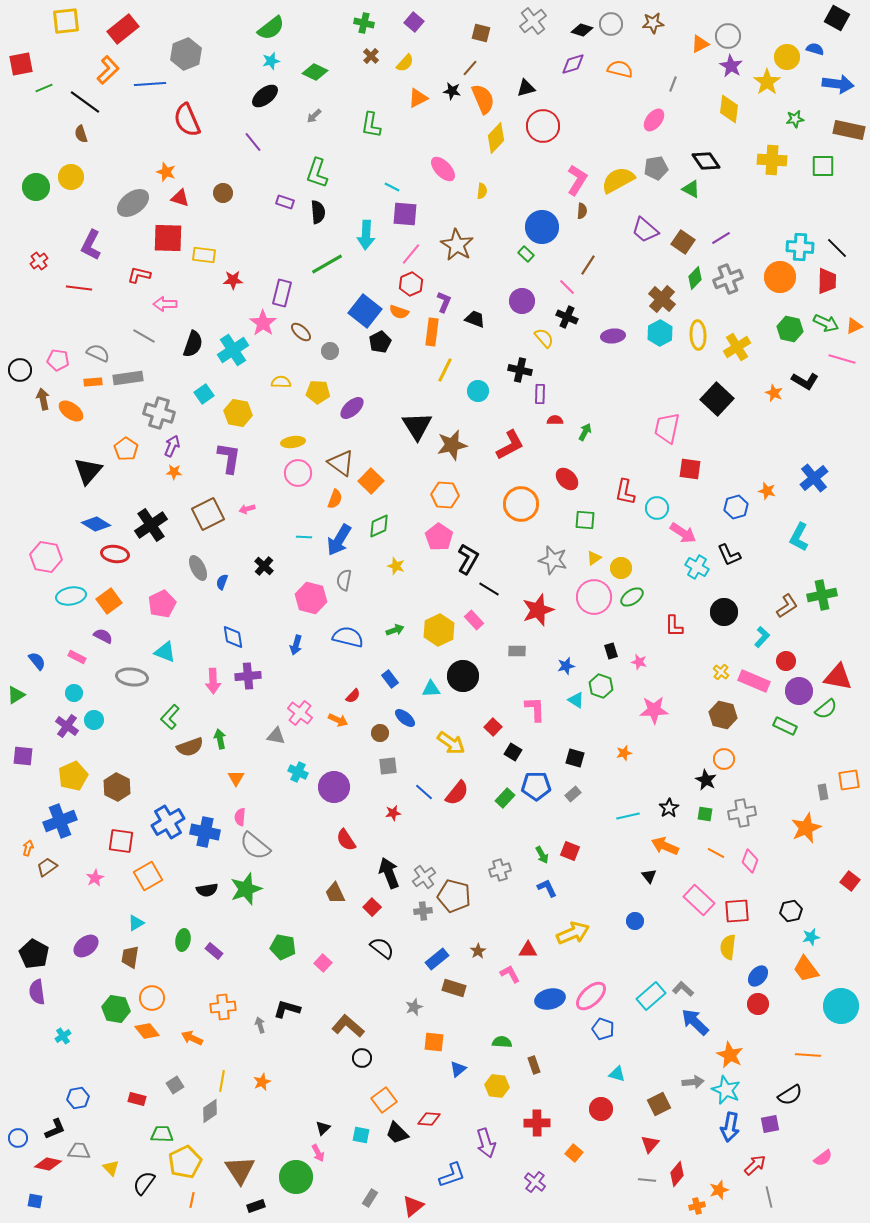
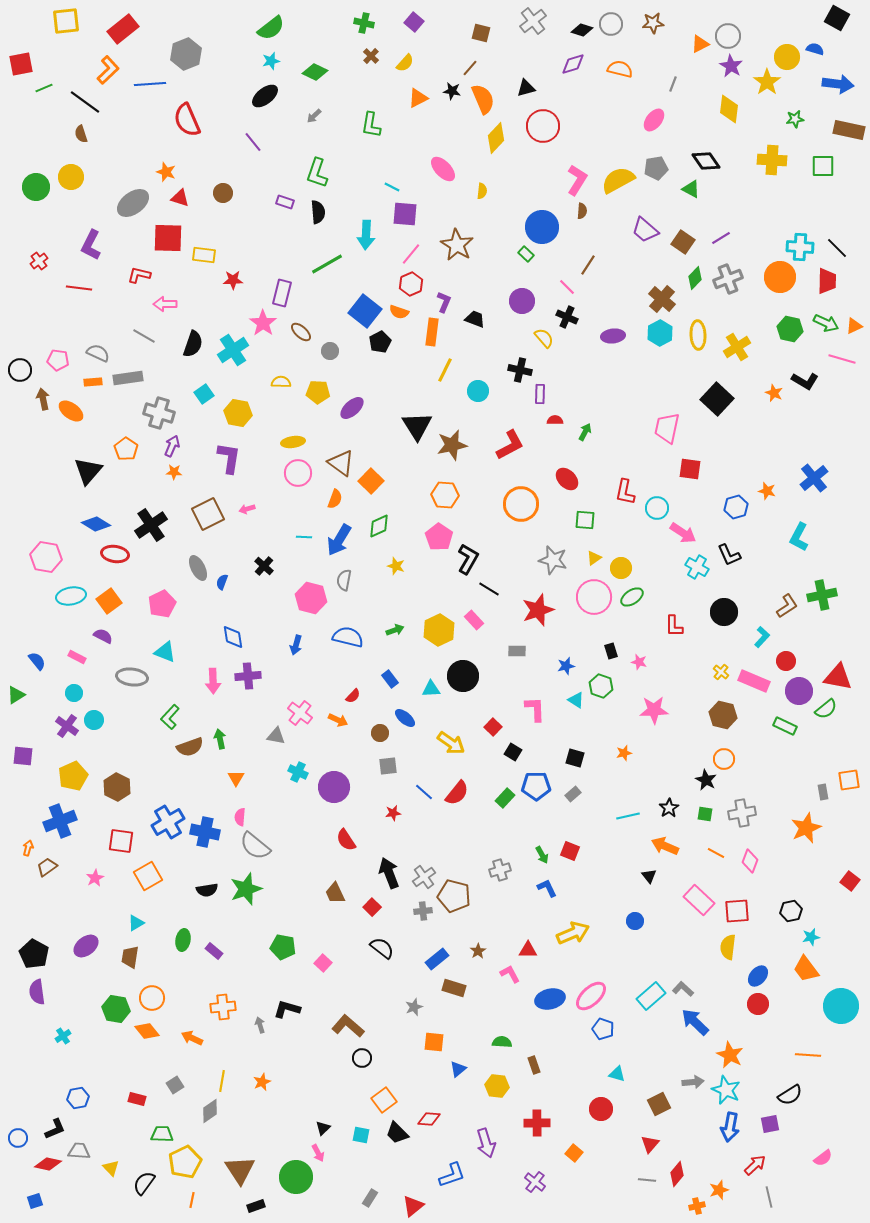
blue square at (35, 1201): rotated 28 degrees counterclockwise
